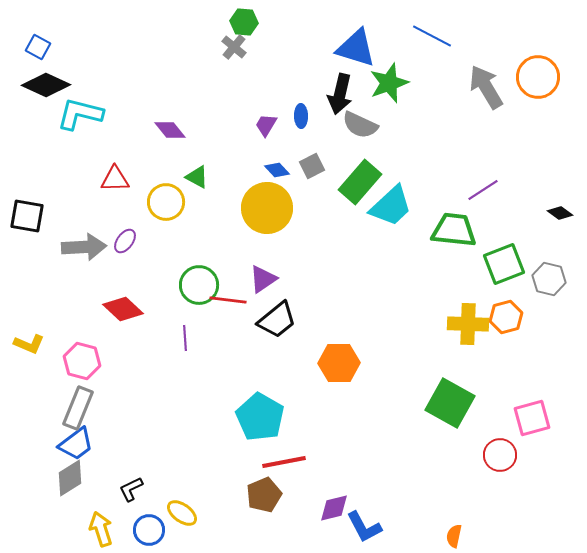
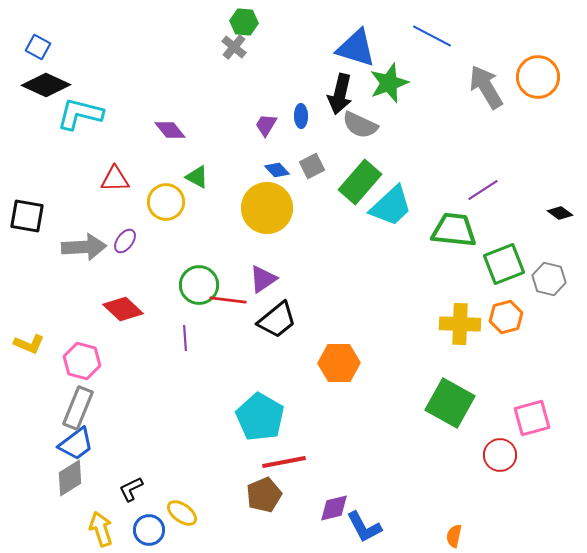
yellow cross at (468, 324): moved 8 px left
